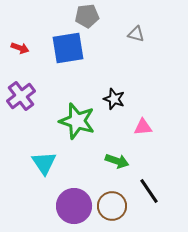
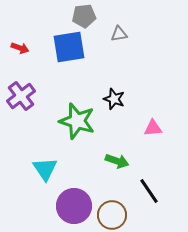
gray pentagon: moved 3 px left
gray triangle: moved 17 px left; rotated 24 degrees counterclockwise
blue square: moved 1 px right, 1 px up
pink triangle: moved 10 px right, 1 px down
cyan triangle: moved 1 px right, 6 px down
brown circle: moved 9 px down
